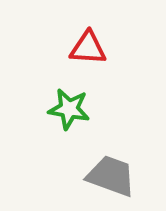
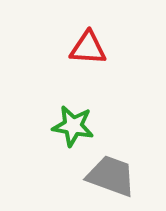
green star: moved 4 px right, 17 px down
